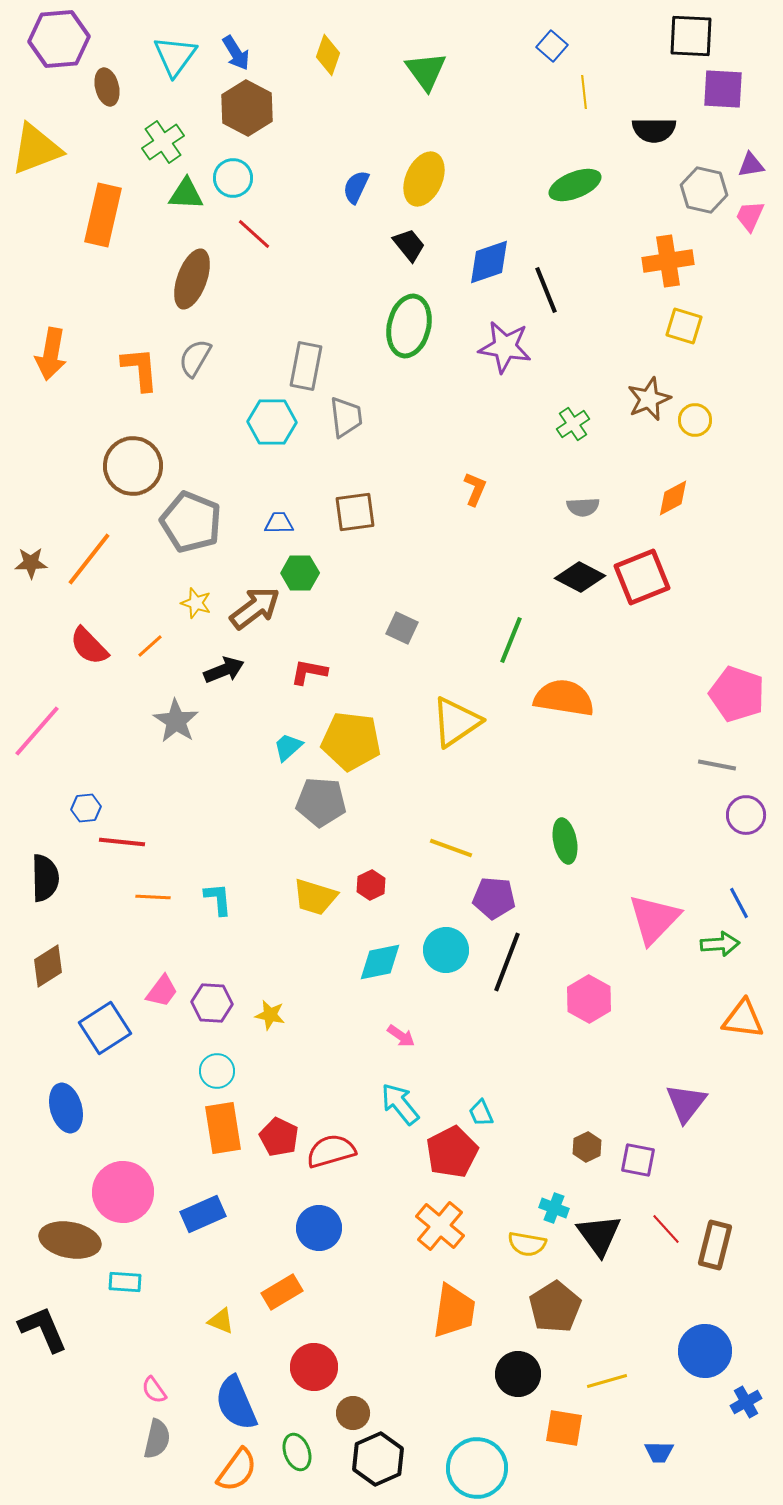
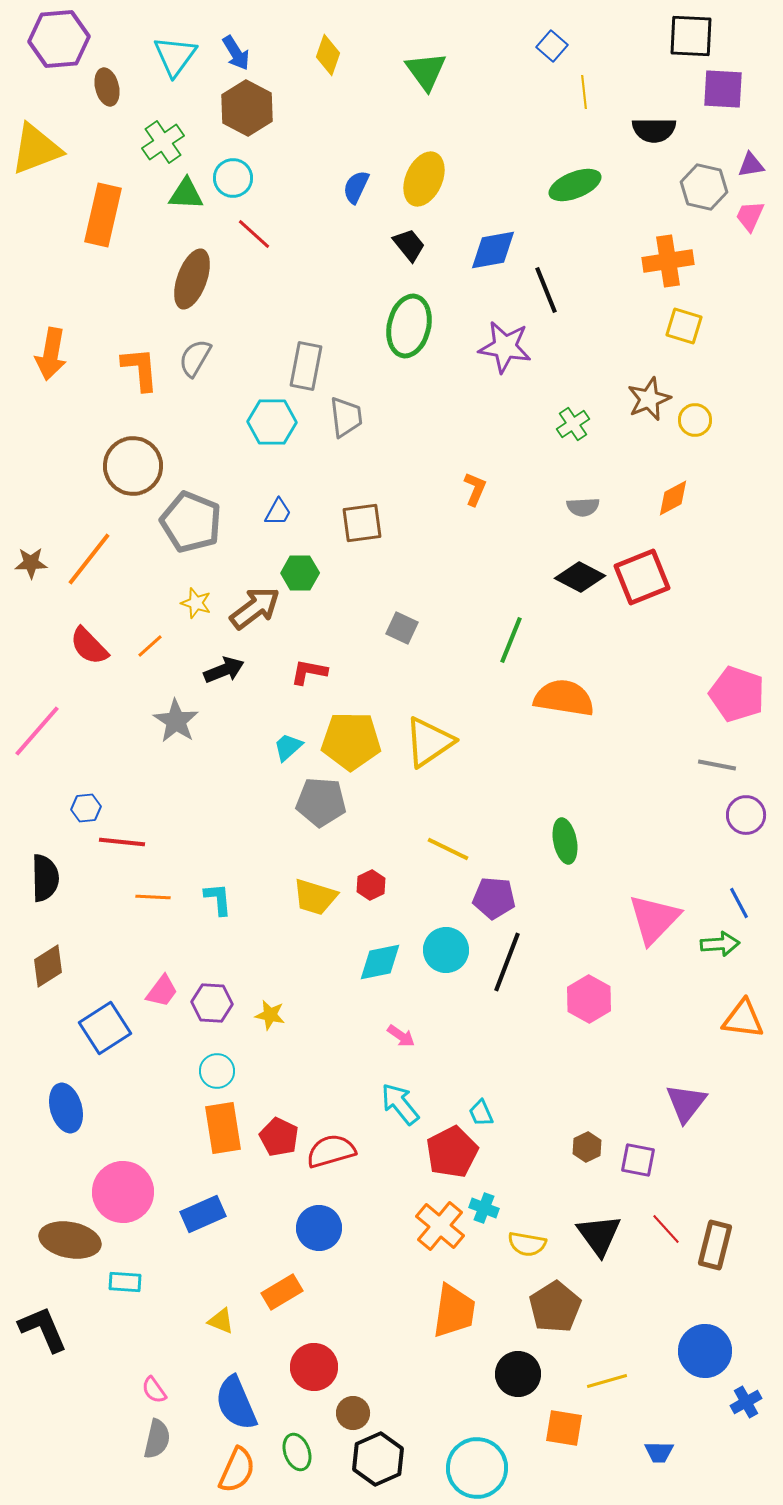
gray hexagon at (704, 190): moved 3 px up
blue diamond at (489, 262): moved 4 px right, 12 px up; rotated 9 degrees clockwise
brown square at (355, 512): moved 7 px right, 11 px down
blue trapezoid at (279, 523): moved 1 px left, 11 px up; rotated 120 degrees clockwise
yellow triangle at (456, 722): moved 27 px left, 20 px down
yellow pentagon at (351, 741): rotated 6 degrees counterclockwise
yellow line at (451, 848): moved 3 px left, 1 px down; rotated 6 degrees clockwise
cyan cross at (554, 1208): moved 70 px left
orange semicircle at (237, 1470): rotated 12 degrees counterclockwise
